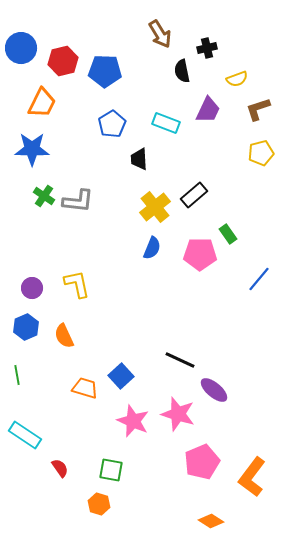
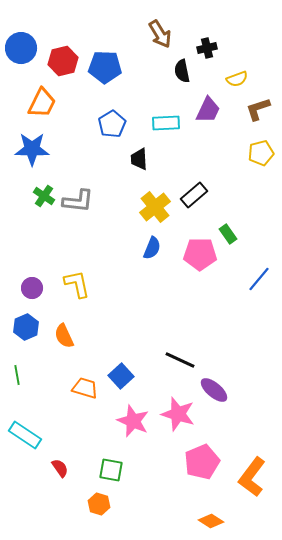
blue pentagon at (105, 71): moved 4 px up
cyan rectangle at (166, 123): rotated 24 degrees counterclockwise
